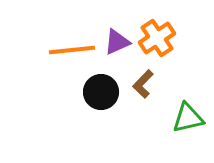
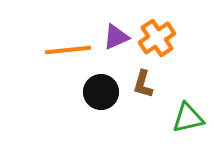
purple triangle: moved 1 px left, 5 px up
orange line: moved 4 px left
brown L-shape: rotated 28 degrees counterclockwise
